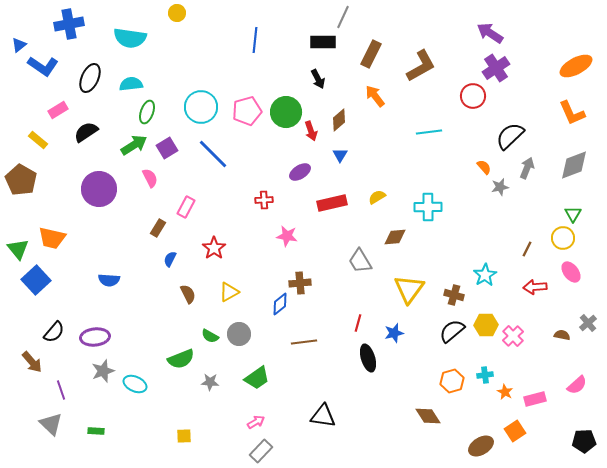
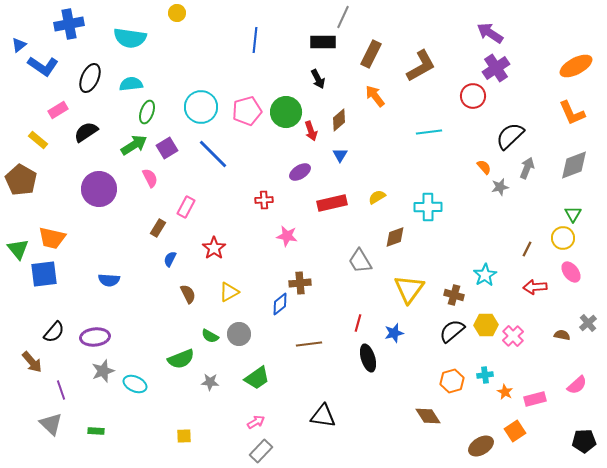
brown diamond at (395, 237): rotated 15 degrees counterclockwise
blue square at (36, 280): moved 8 px right, 6 px up; rotated 36 degrees clockwise
brown line at (304, 342): moved 5 px right, 2 px down
